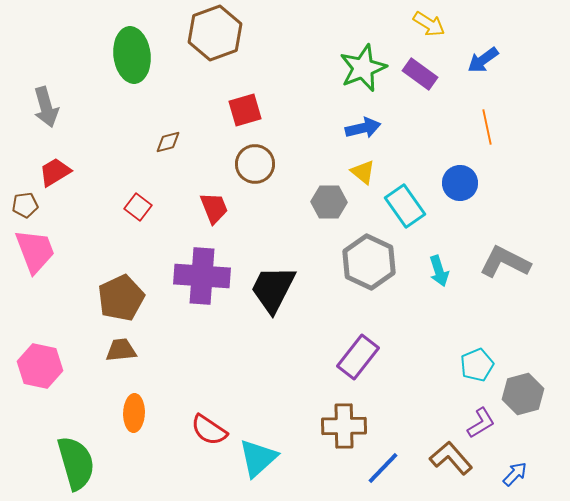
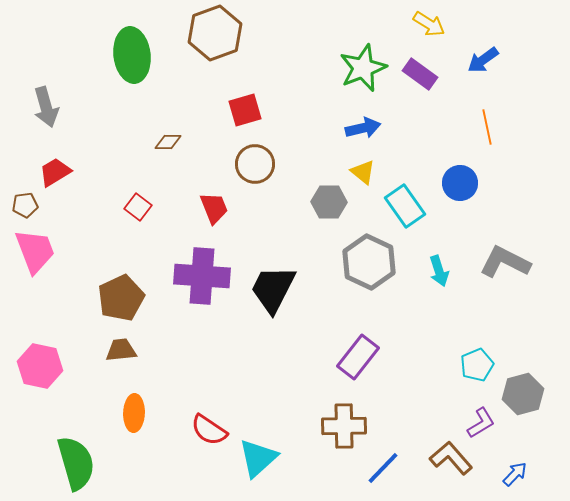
brown diamond at (168, 142): rotated 16 degrees clockwise
